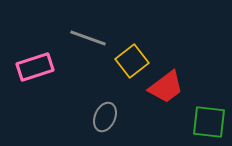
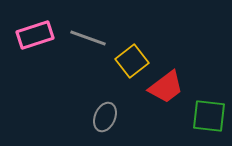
pink rectangle: moved 32 px up
green square: moved 6 px up
